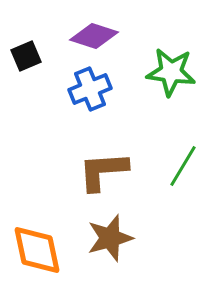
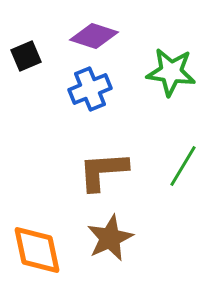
brown star: rotated 9 degrees counterclockwise
